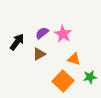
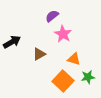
purple semicircle: moved 10 px right, 17 px up
black arrow: moved 5 px left; rotated 24 degrees clockwise
green star: moved 2 px left
